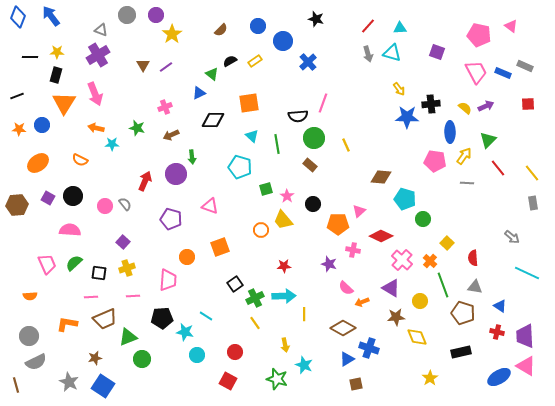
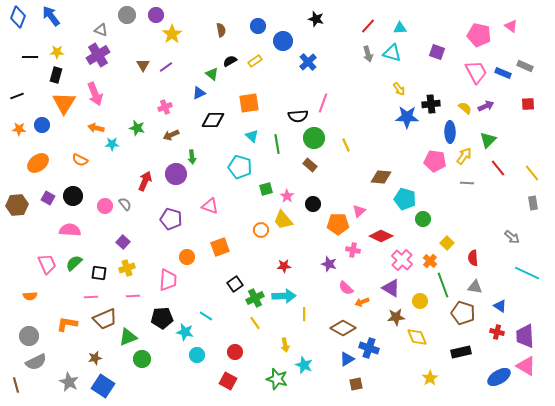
brown semicircle at (221, 30): rotated 56 degrees counterclockwise
